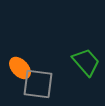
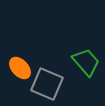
gray square: moved 9 px right; rotated 16 degrees clockwise
